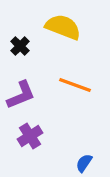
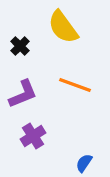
yellow semicircle: rotated 147 degrees counterclockwise
purple L-shape: moved 2 px right, 1 px up
purple cross: moved 3 px right
